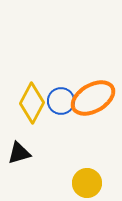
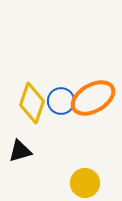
yellow diamond: rotated 9 degrees counterclockwise
black triangle: moved 1 px right, 2 px up
yellow circle: moved 2 px left
